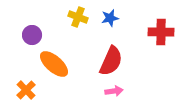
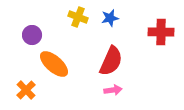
pink arrow: moved 1 px left, 1 px up
